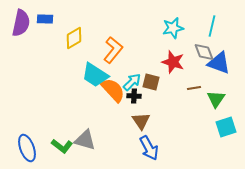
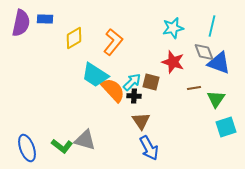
orange L-shape: moved 8 px up
